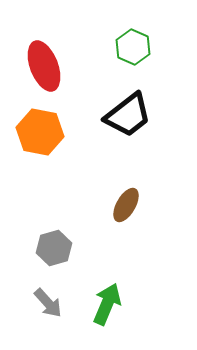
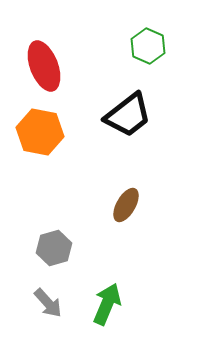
green hexagon: moved 15 px right, 1 px up
